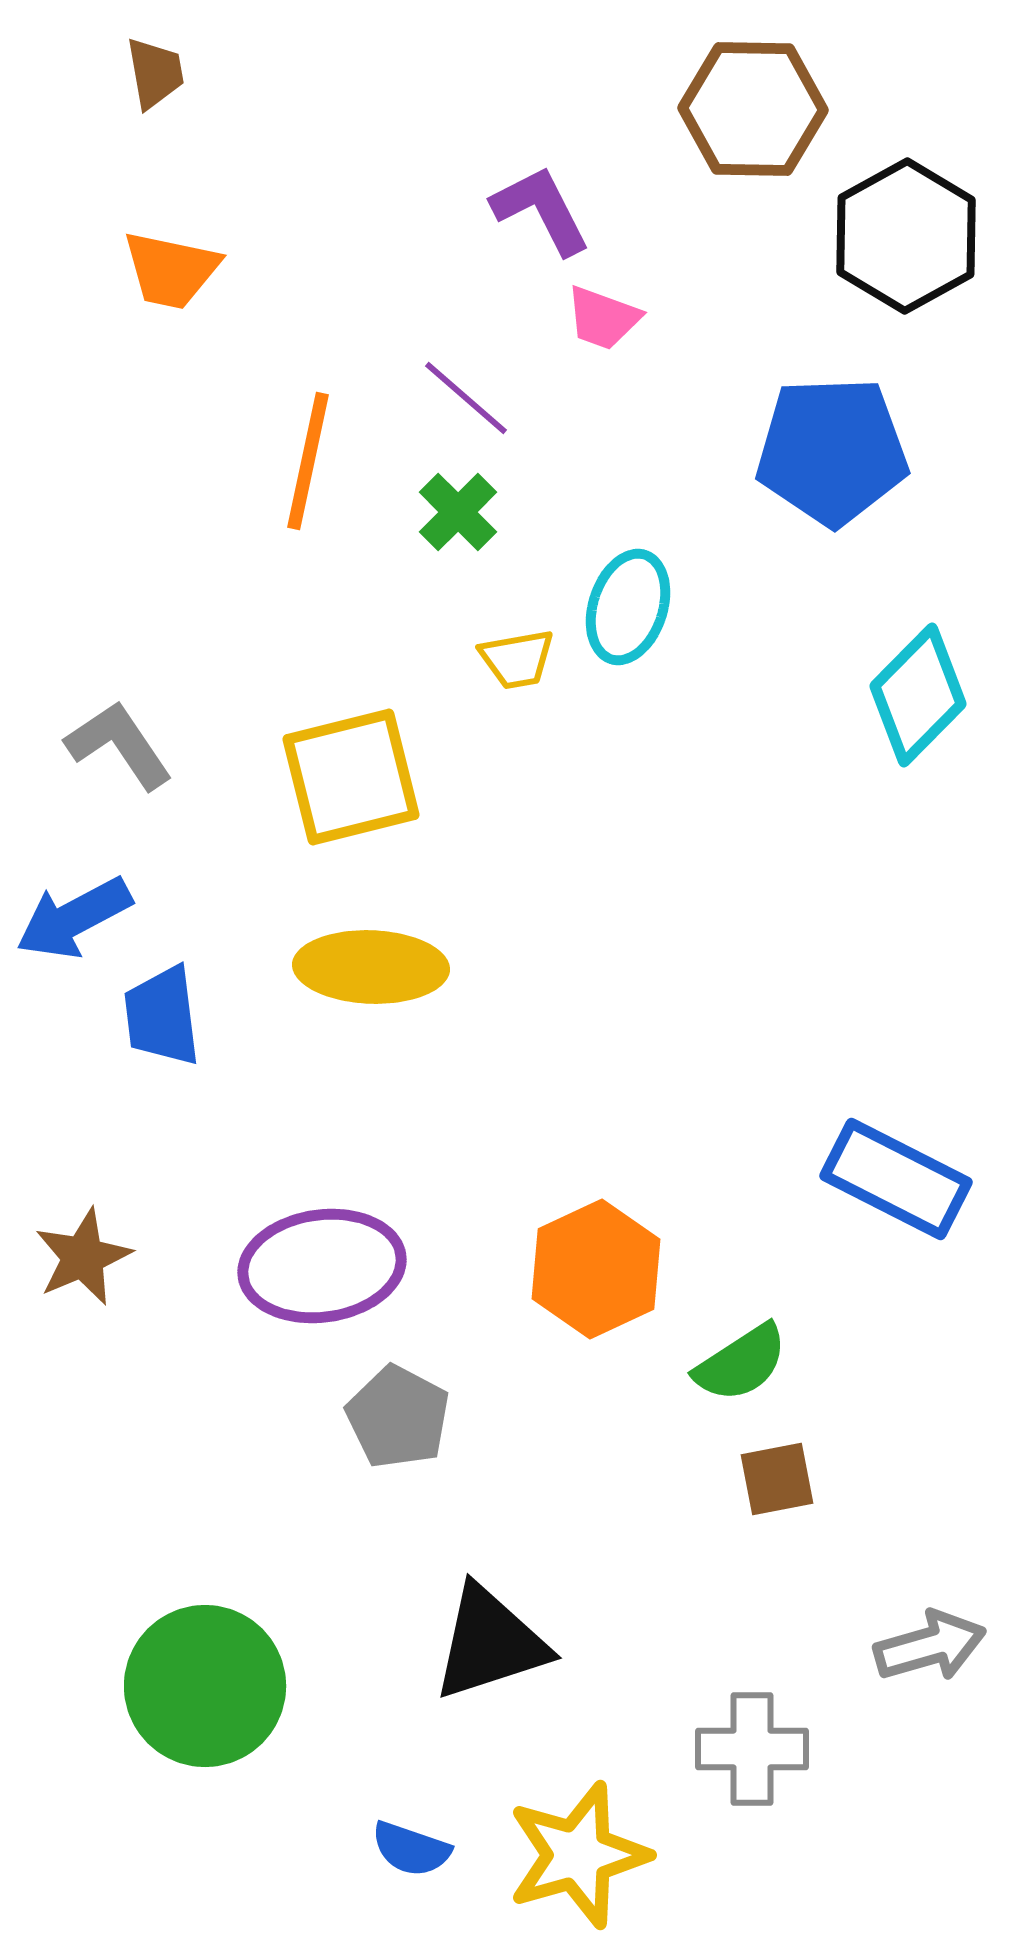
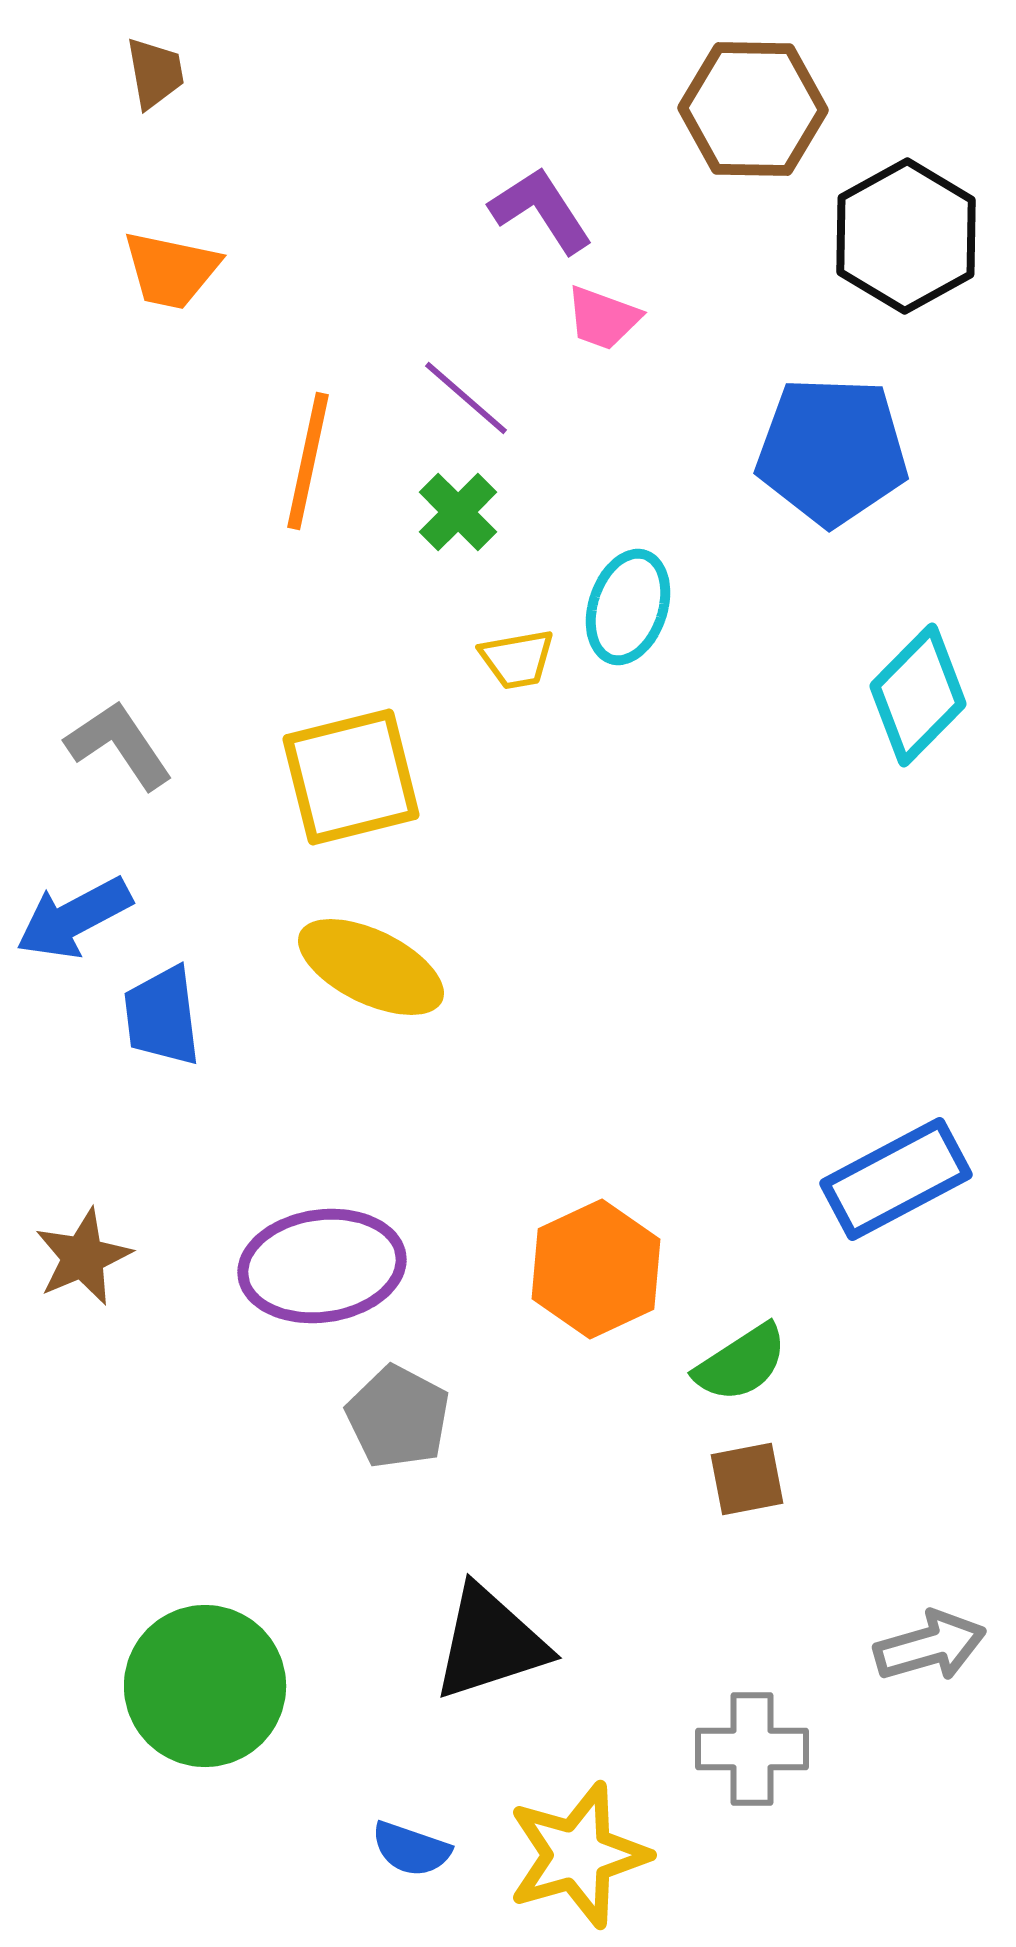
purple L-shape: rotated 6 degrees counterclockwise
blue pentagon: rotated 4 degrees clockwise
yellow ellipse: rotated 24 degrees clockwise
blue rectangle: rotated 55 degrees counterclockwise
brown square: moved 30 px left
